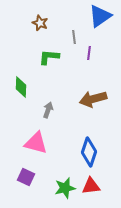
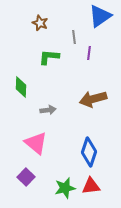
gray arrow: rotated 63 degrees clockwise
pink triangle: rotated 25 degrees clockwise
purple square: rotated 18 degrees clockwise
